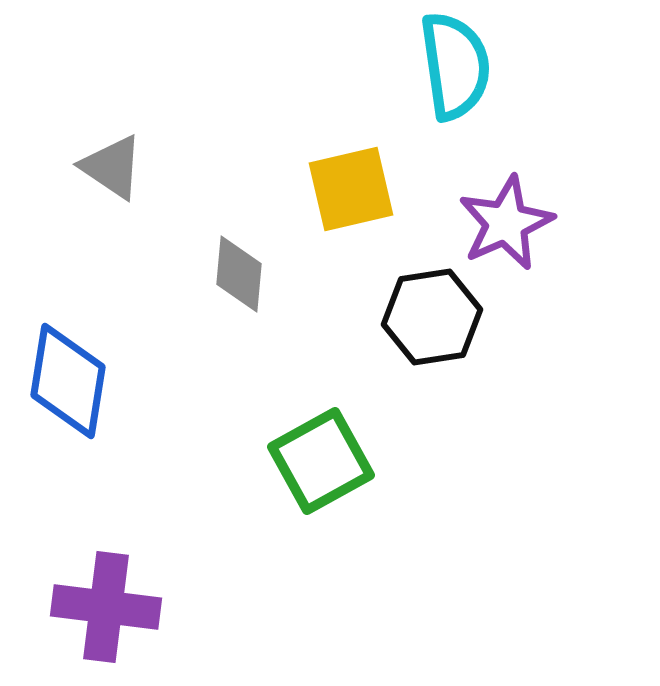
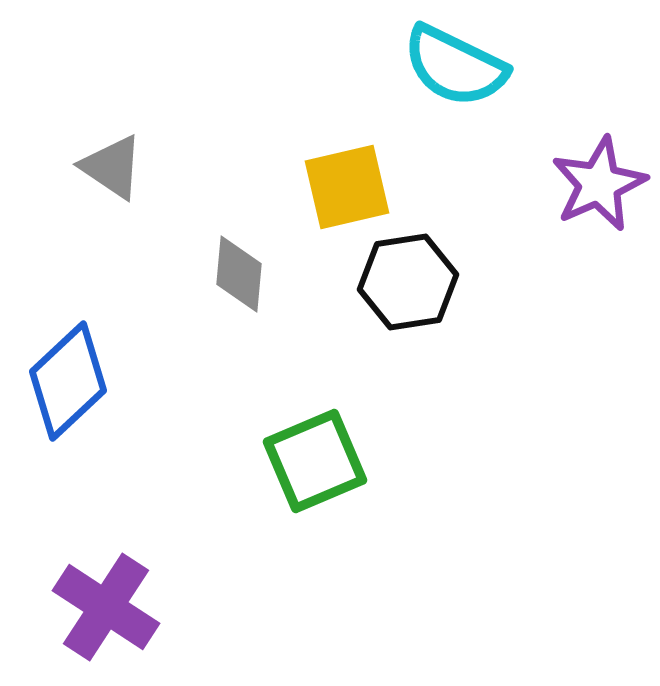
cyan semicircle: rotated 124 degrees clockwise
yellow square: moved 4 px left, 2 px up
purple star: moved 93 px right, 39 px up
black hexagon: moved 24 px left, 35 px up
blue diamond: rotated 38 degrees clockwise
green square: moved 6 px left; rotated 6 degrees clockwise
purple cross: rotated 26 degrees clockwise
